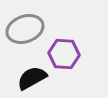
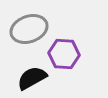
gray ellipse: moved 4 px right
